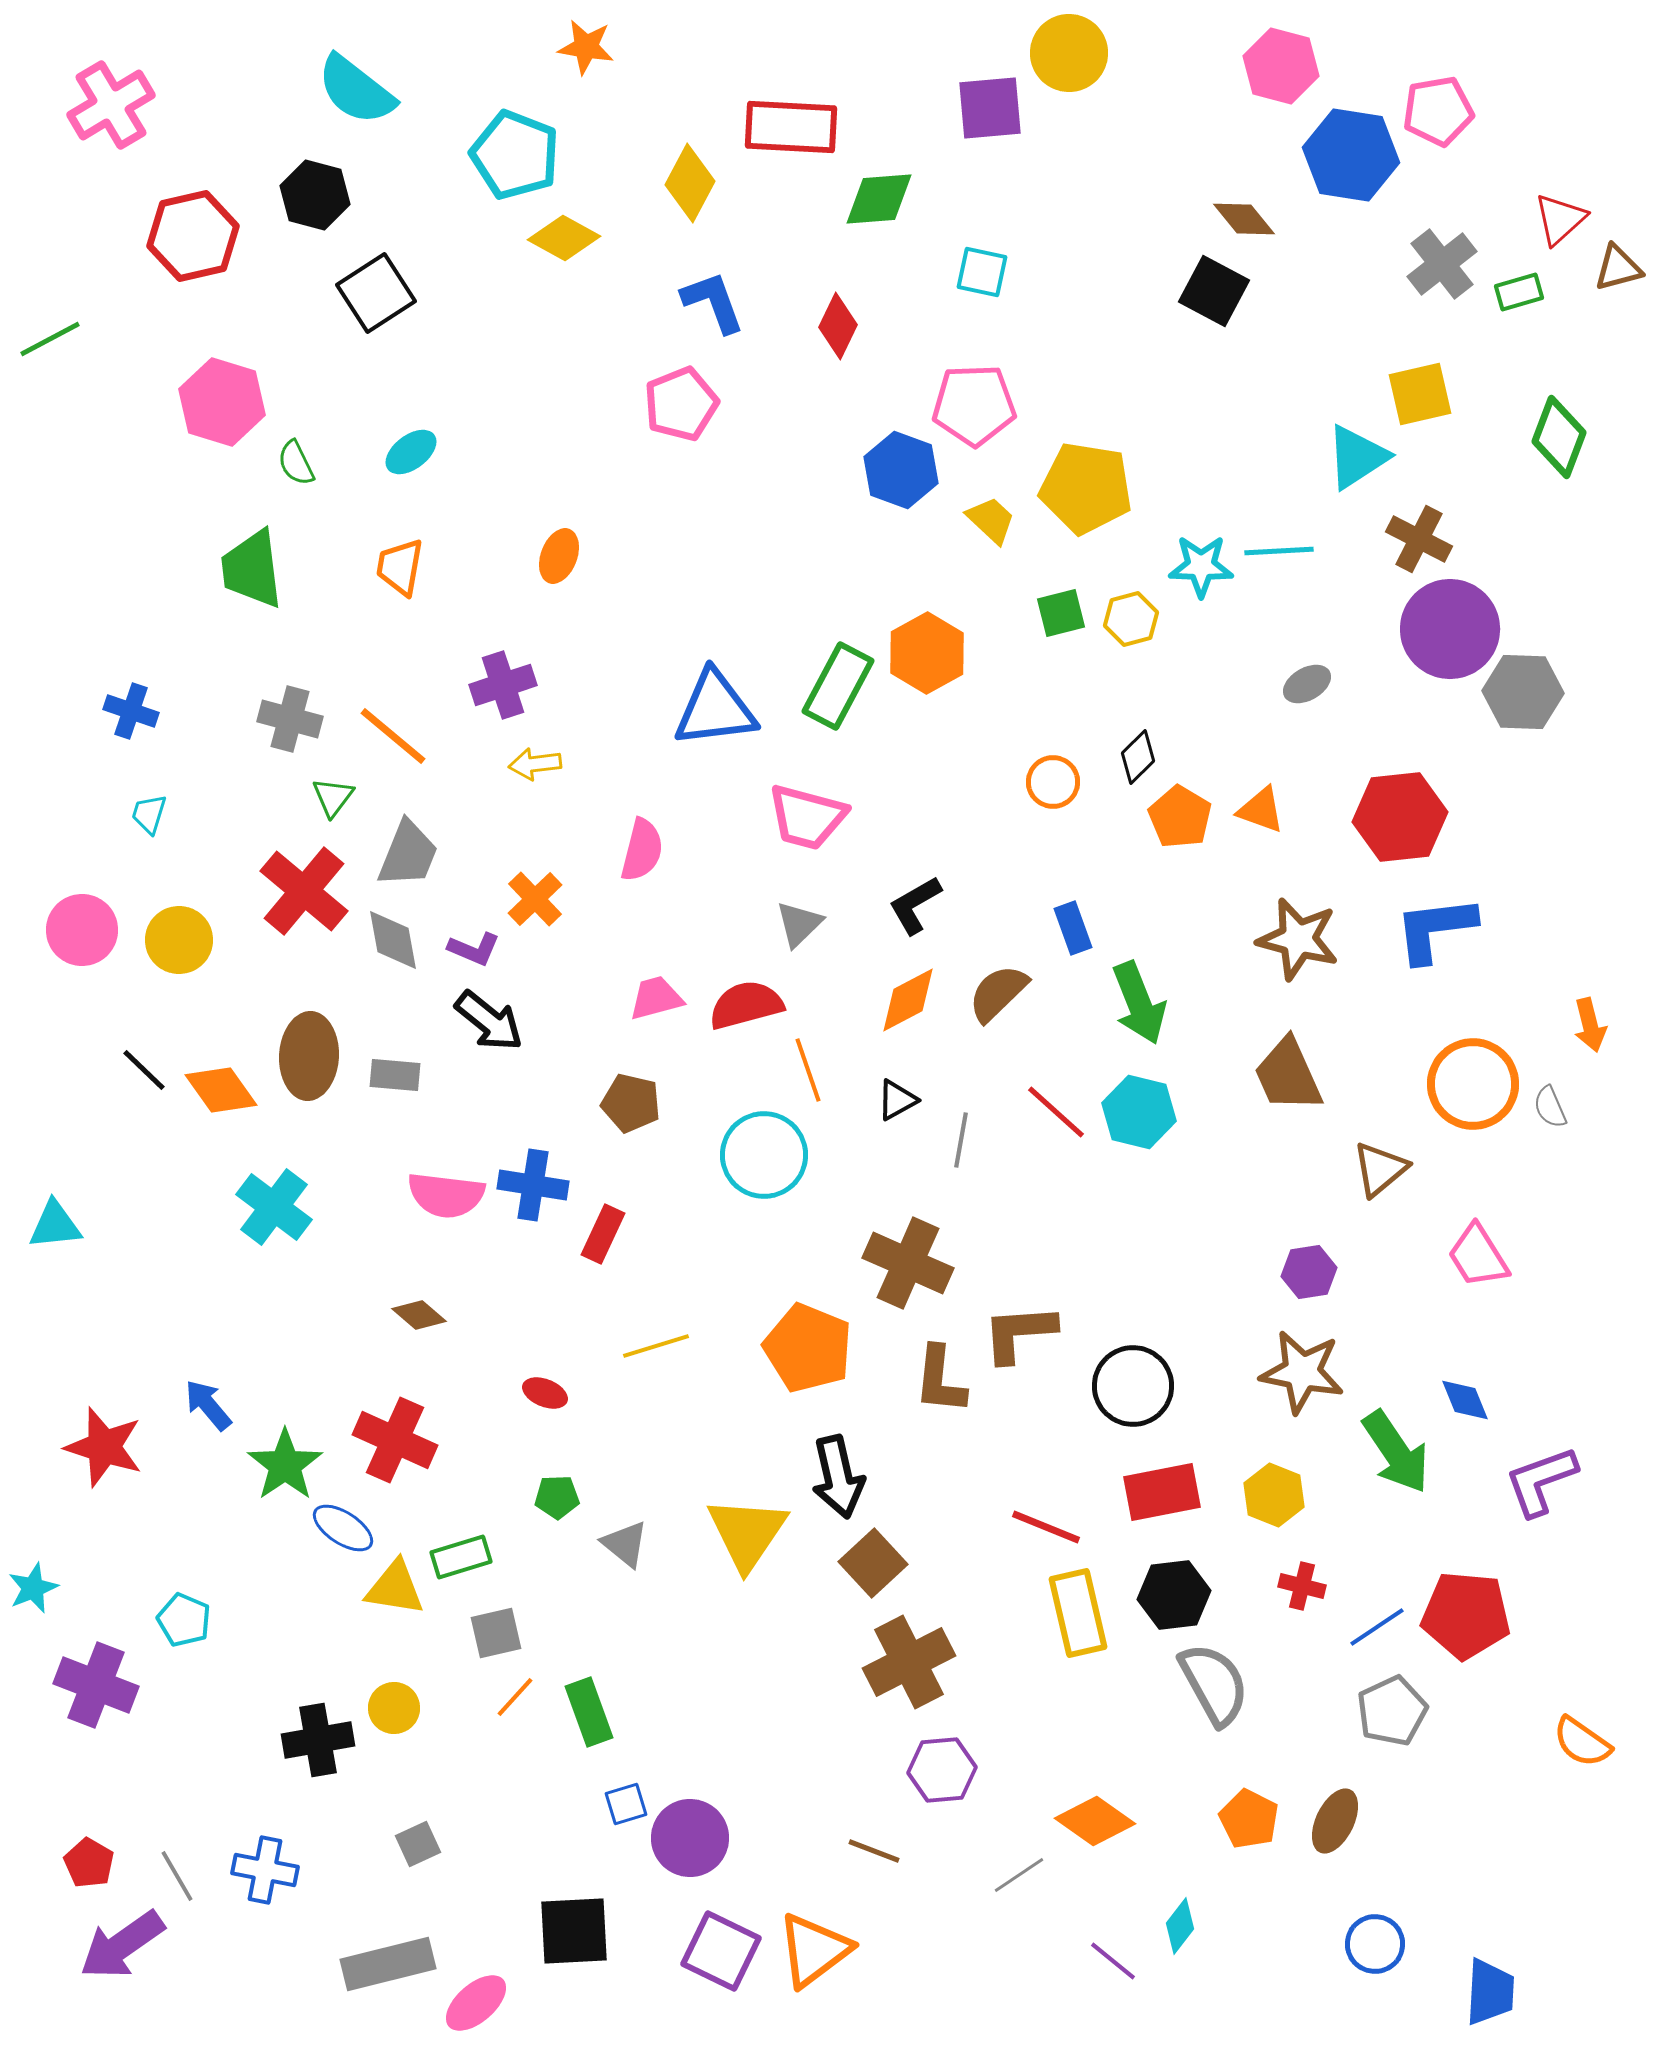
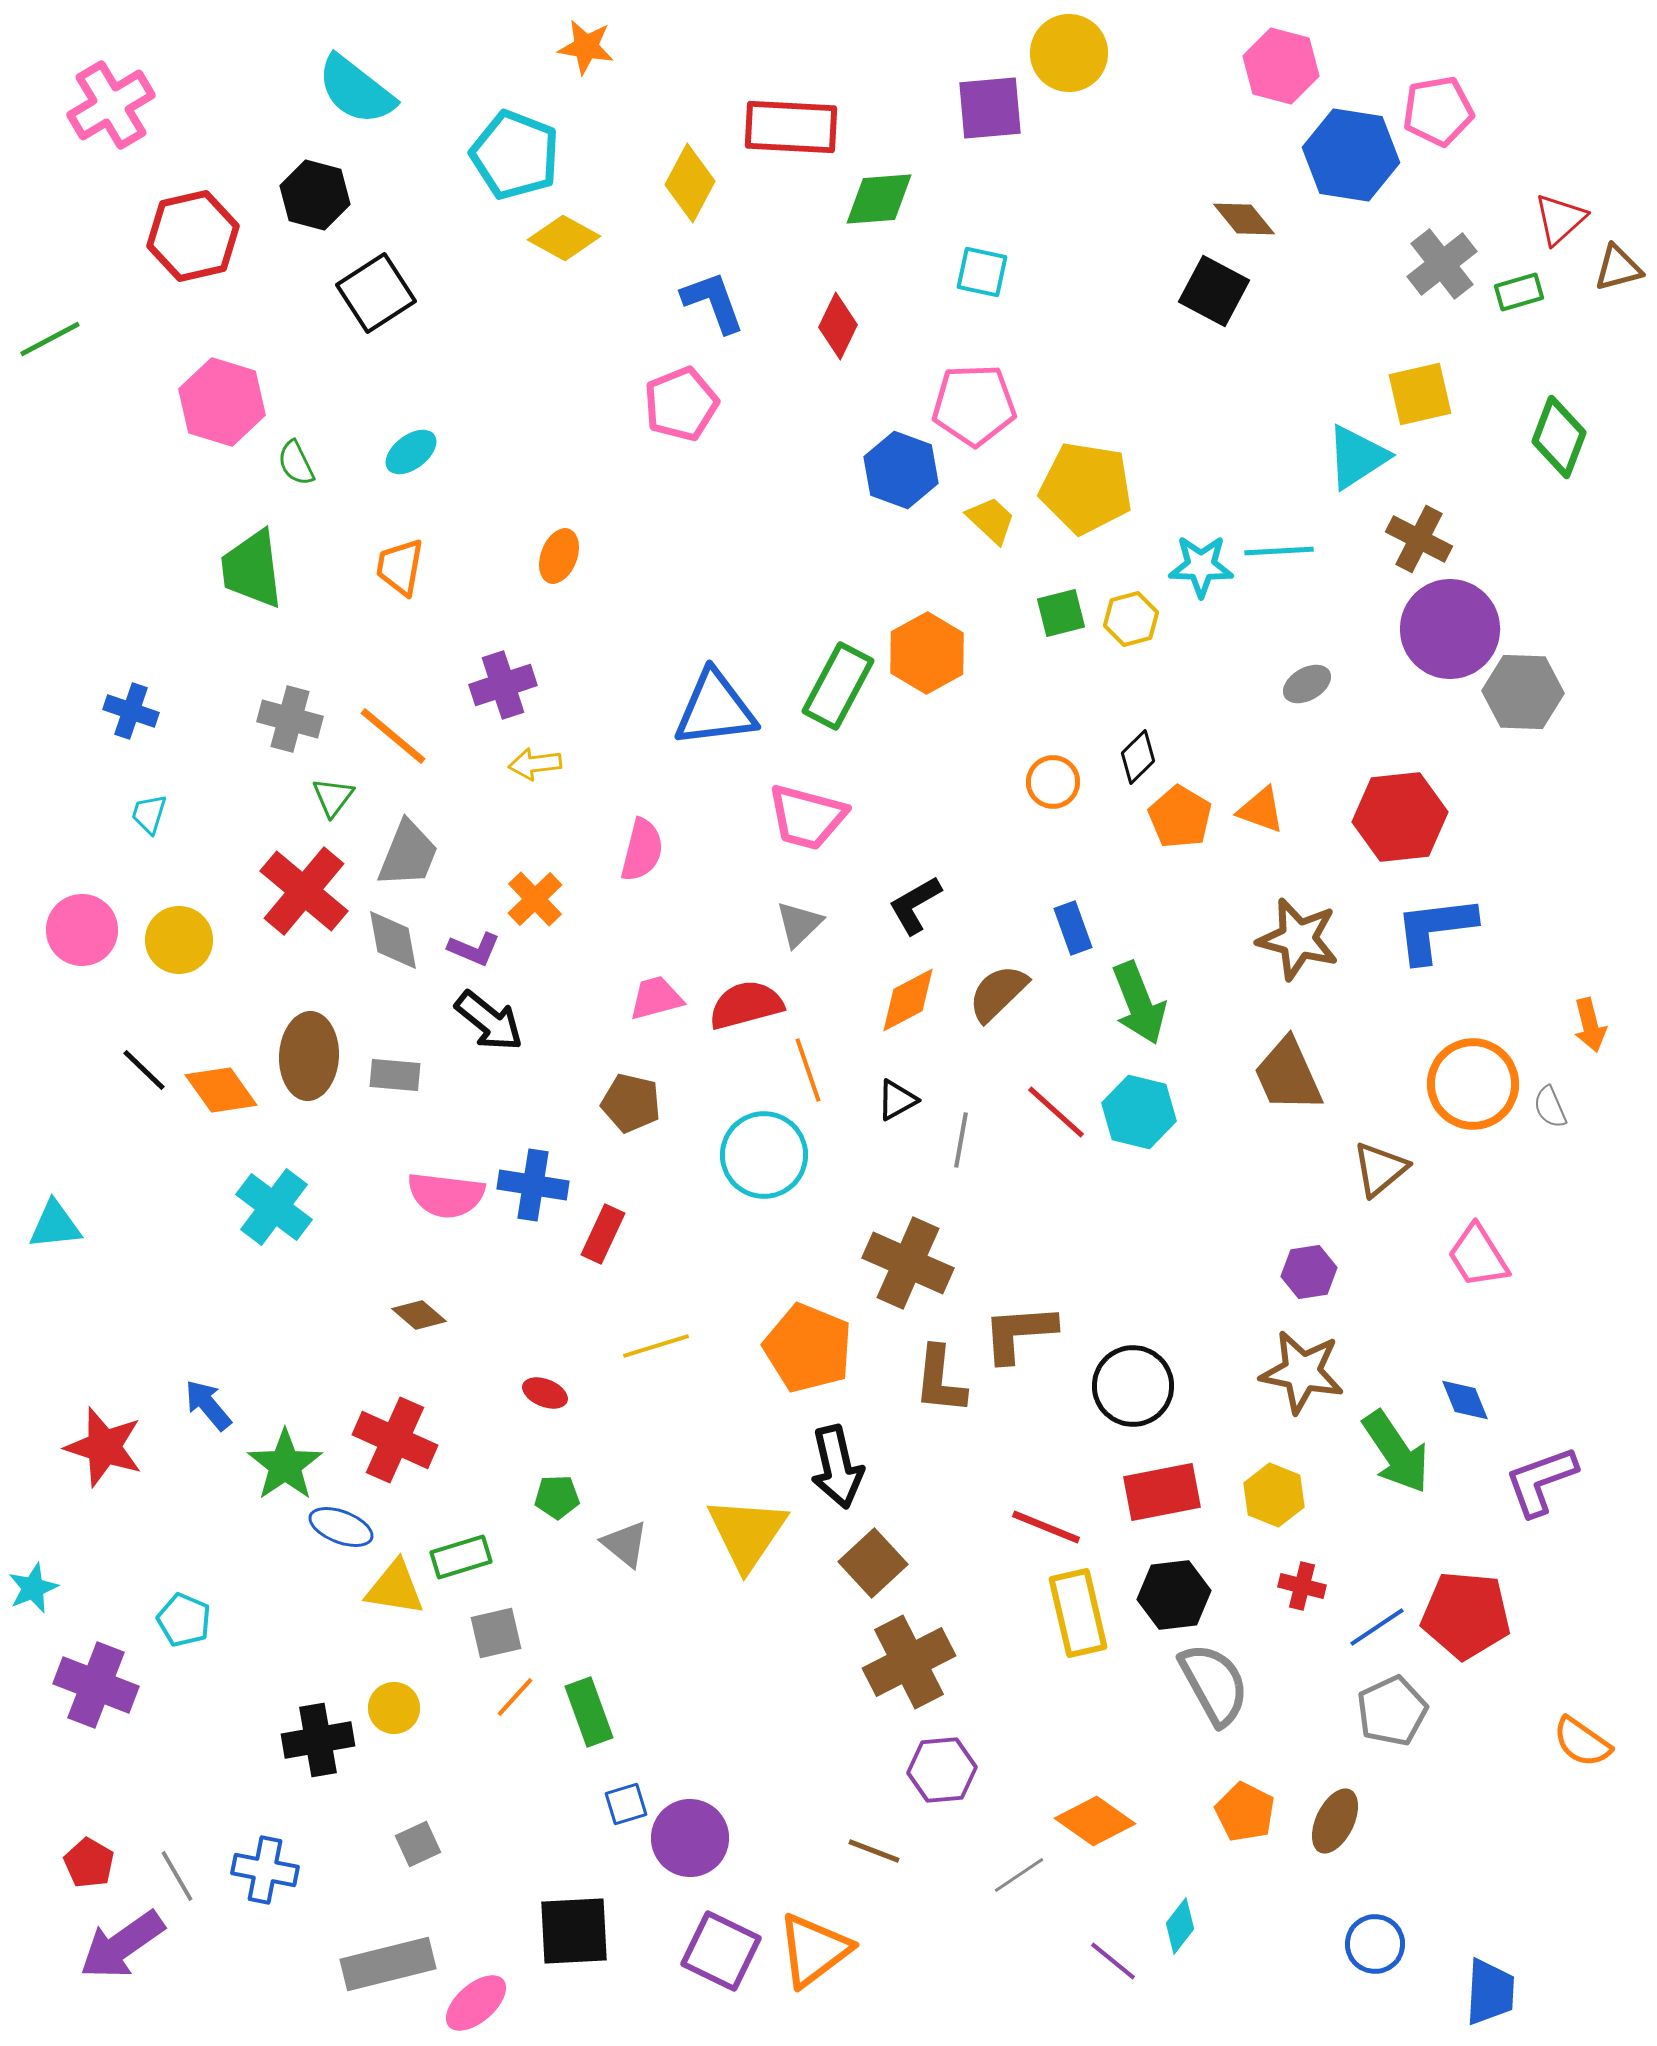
black arrow at (838, 1477): moved 1 px left, 10 px up
blue ellipse at (343, 1528): moved 2 px left, 1 px up; rotated 12 degrees counterclockwise
orange pentagon at (1249, 1819): moved 4 px left, 7 px up
